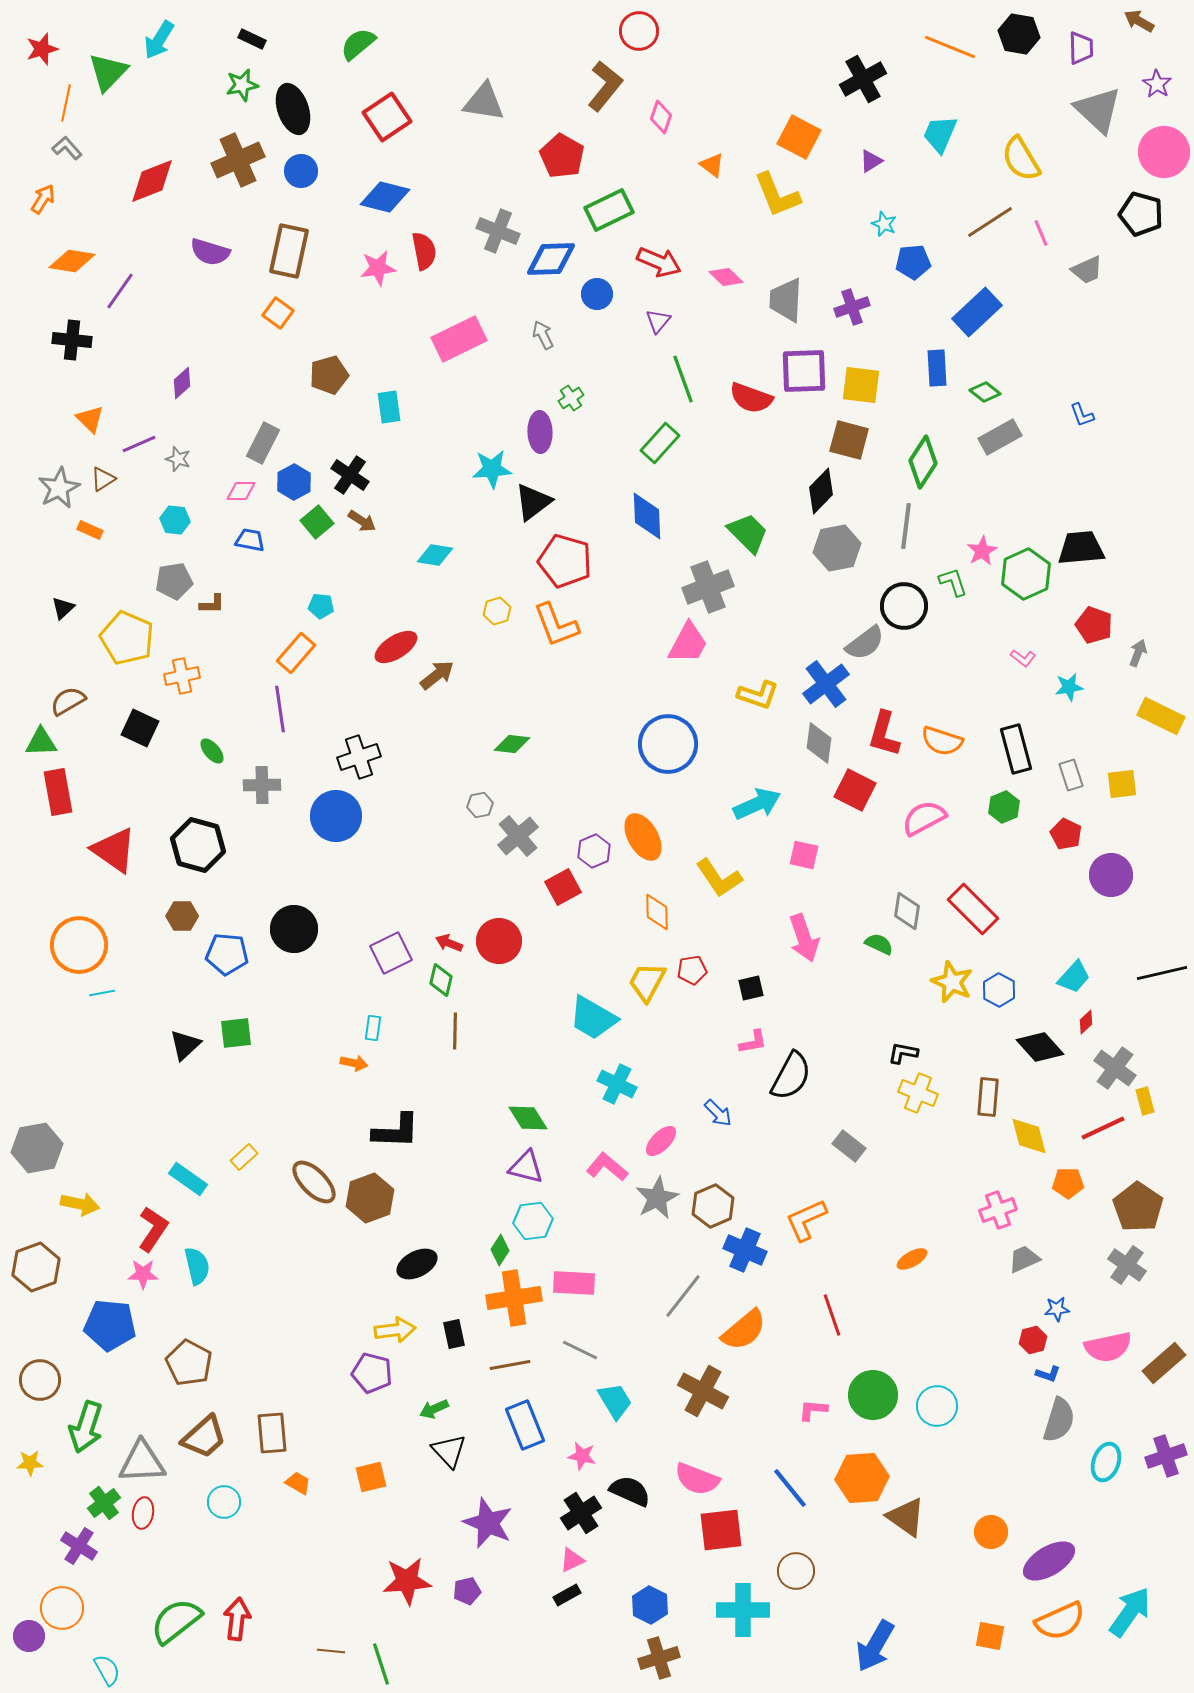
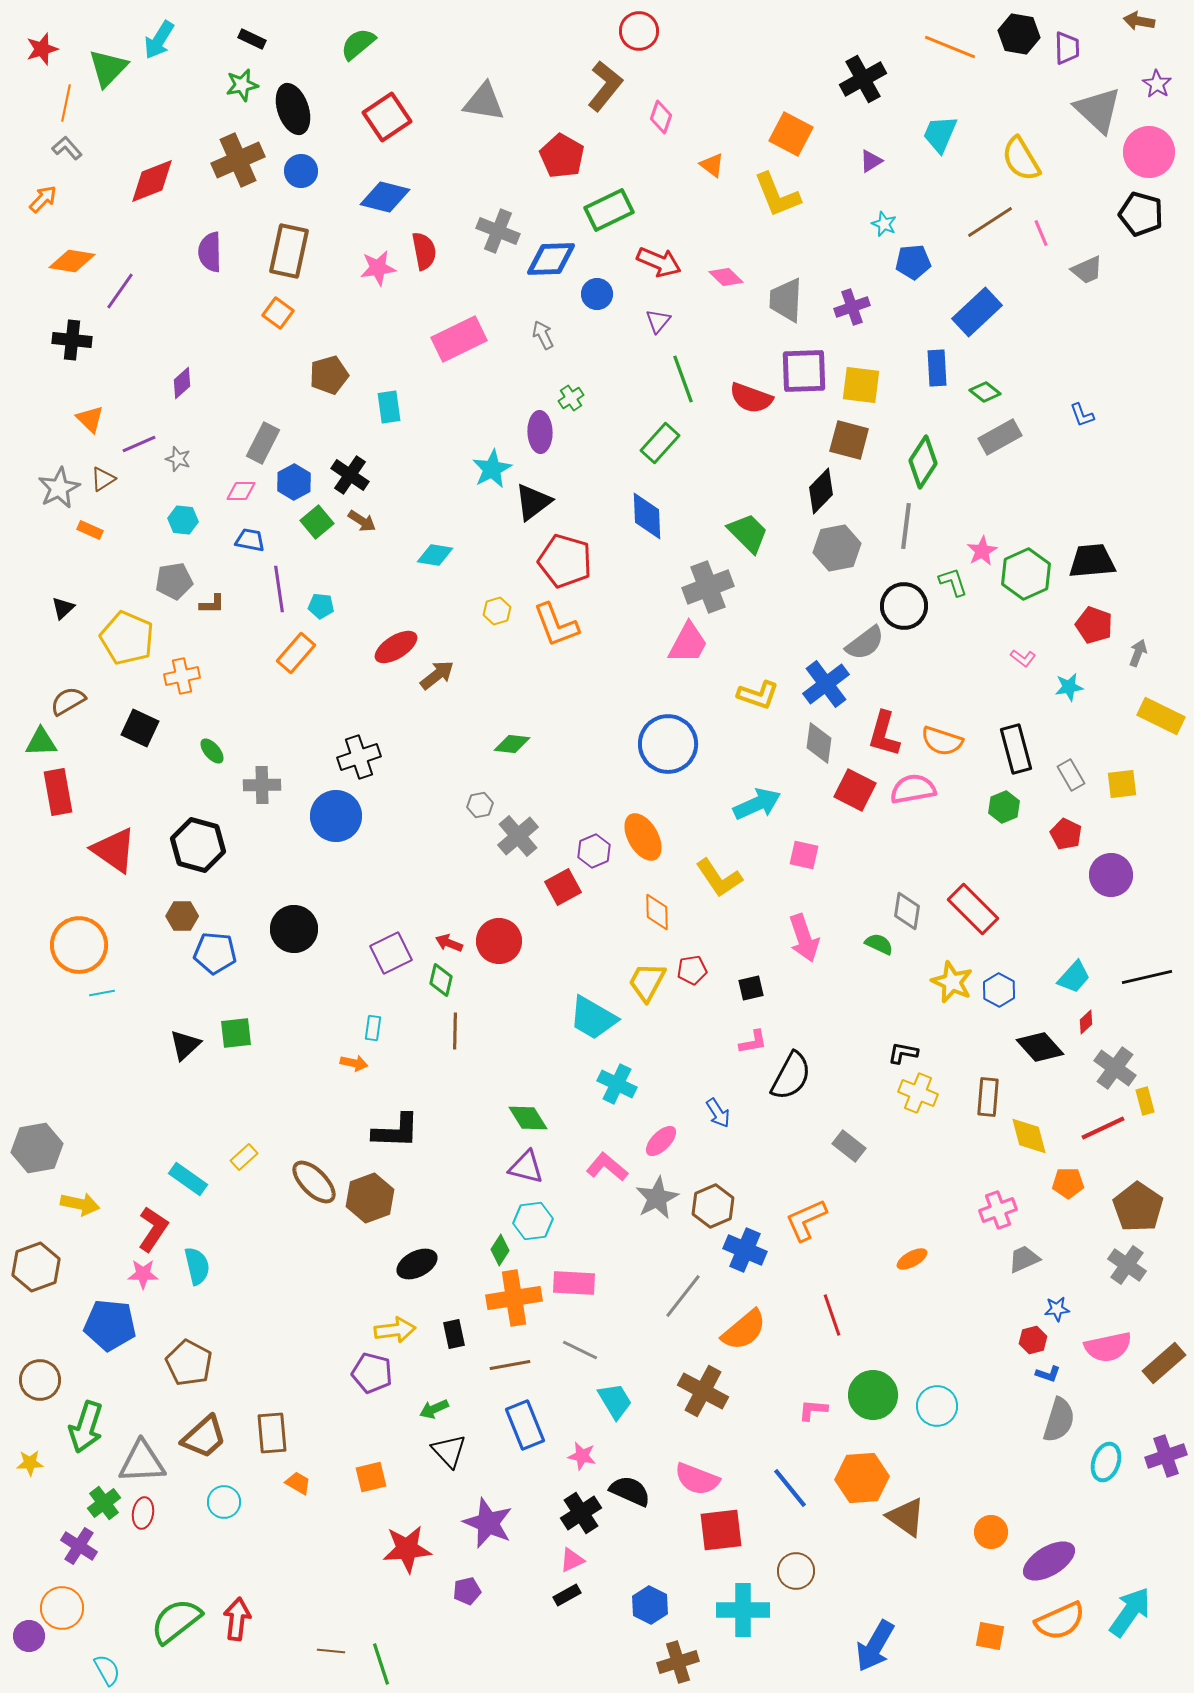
brown arrow at (1139, 21): rotated 20 degrees counterclockwise
purple trapezoid at (1081, 48): moved 14 px left
green triangle at (108, 72): moved 4 px up
orange square at (799, 137): moved 8 px left, 3 px up
pink circle at (1164, 152): moved 15 px left
orange arrow at (43, 199): rotated 12 degrees clockwise
purple semicircle at (210, 252): rotated 72 degrees clockwise
cyan star at (492, 469): rotated 24 degrees counterclockwise
cyan hexagon at (175, 520): moved 8 px right
black trapezoid at (1081, 548): moved 11 px right, 13 px down
purple line at (280, 709): moved 1 px left, 120 px up
gray rectangle at (1071, 775): rotated 12 degrees counterclockwise
pink semicircle at (924, 818): moved 11 px left, 29 px up; rotated 18 degrees clockwise
blue pentagon at (227, 954): moved 12 px left, 1 px up
black line at (1162, 973): moved 15 px left, 4 px down
blue arrow at (718, 1113): rotated 12 degrees clockwise
red star at (407, 1581): moved 32 px up
brown cross at (659, 1658): moved 19 px right, 4 px down
